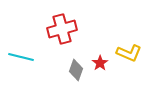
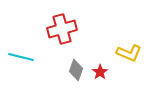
red star: moved 9 px down
